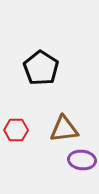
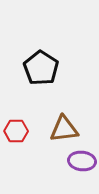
red hexagon: moved 1 px down
purple ellipse: moved 1 px down
